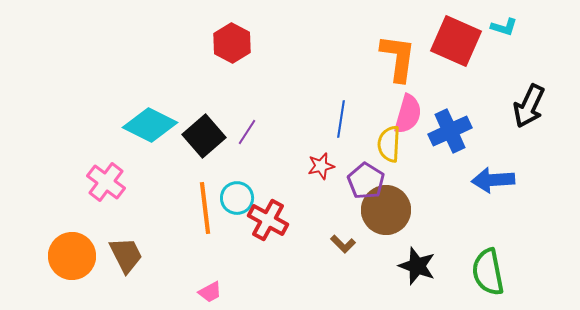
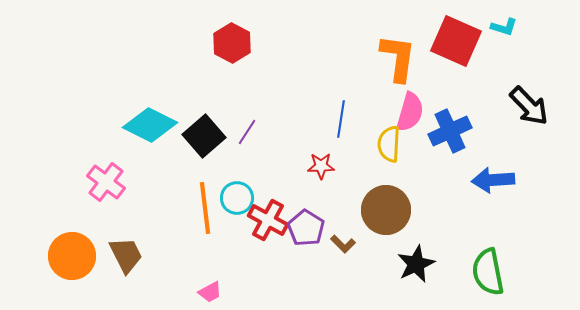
black arrow: rotated 69 degrees counterclockwise
pink semicircle: moved 2 px right, 2 px up
red star: rotated 12 degrees clockwise
purple pentagon: moved 60 px left, 47 px down
black star: moved 1 px left, 2 px up; rotated 27 degrees clockwise
